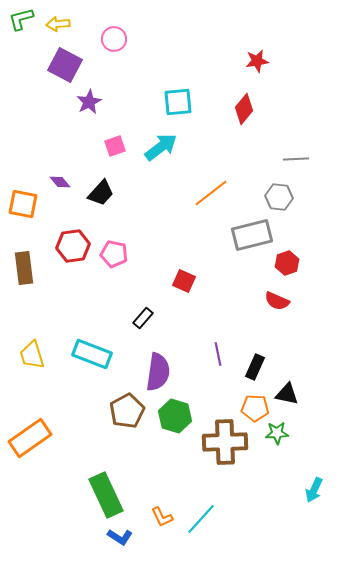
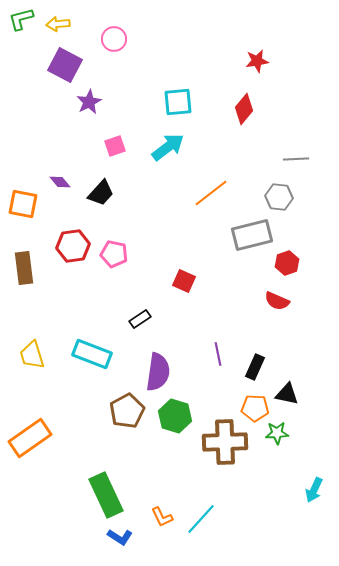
cyan arrow at (161, 147): moved 7 px right
black rectangle at (143, 318): moved 3 px left, 1 px down; rotated 15 degrees clockwise
